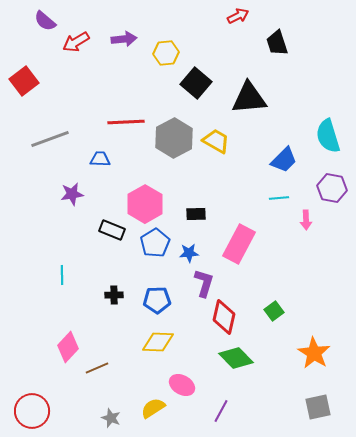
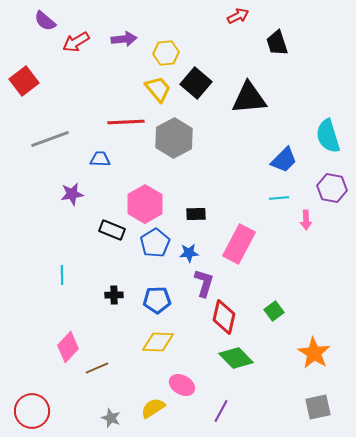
yellow trapezoid at (216, 141): moved 58 px left, 52 px up; rotated 20 degrees clockwise
